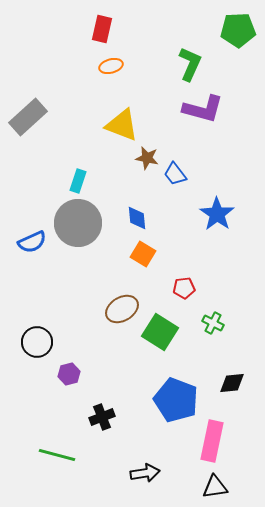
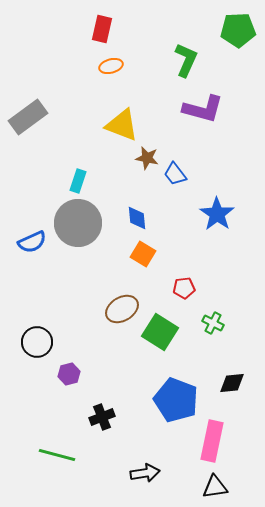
green L-shape: moved 4 px left, 4 px up
gray rectangle: rotated 6 degrees clockwise
